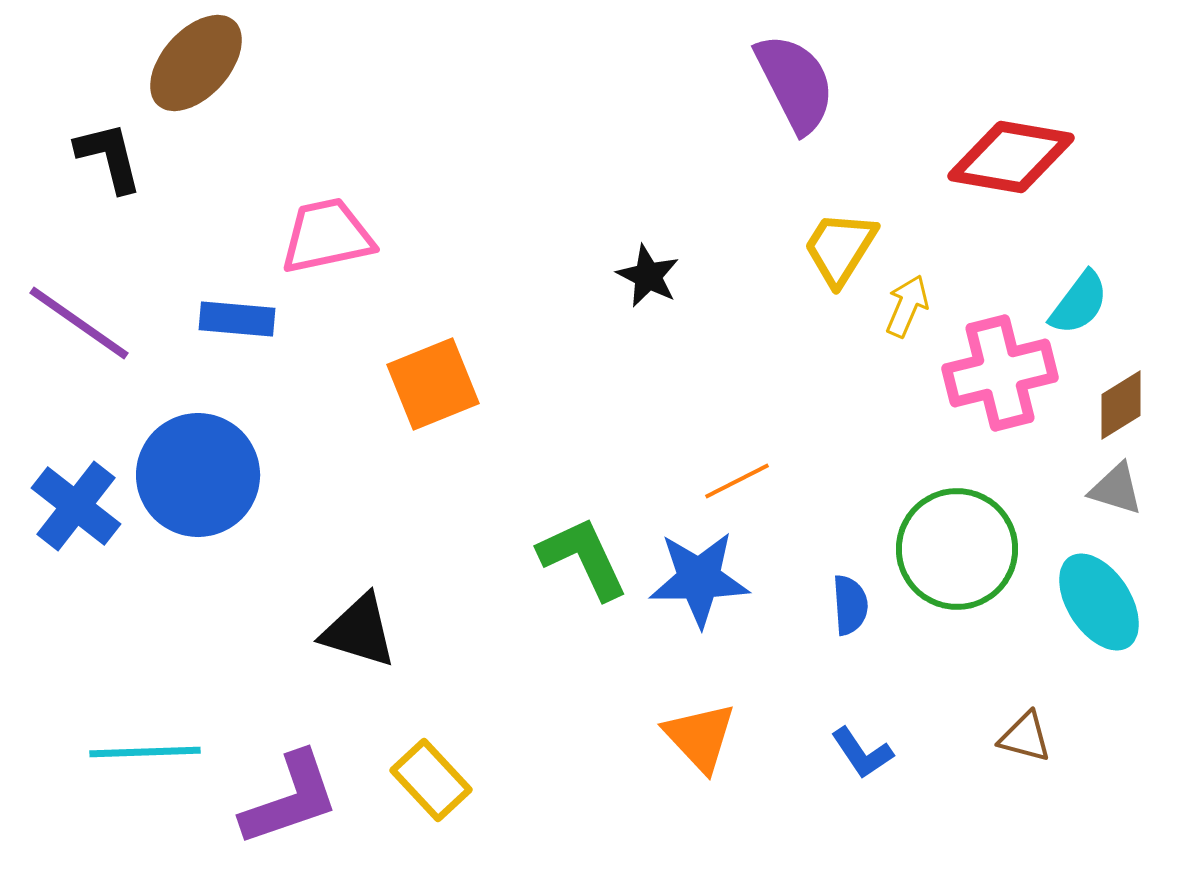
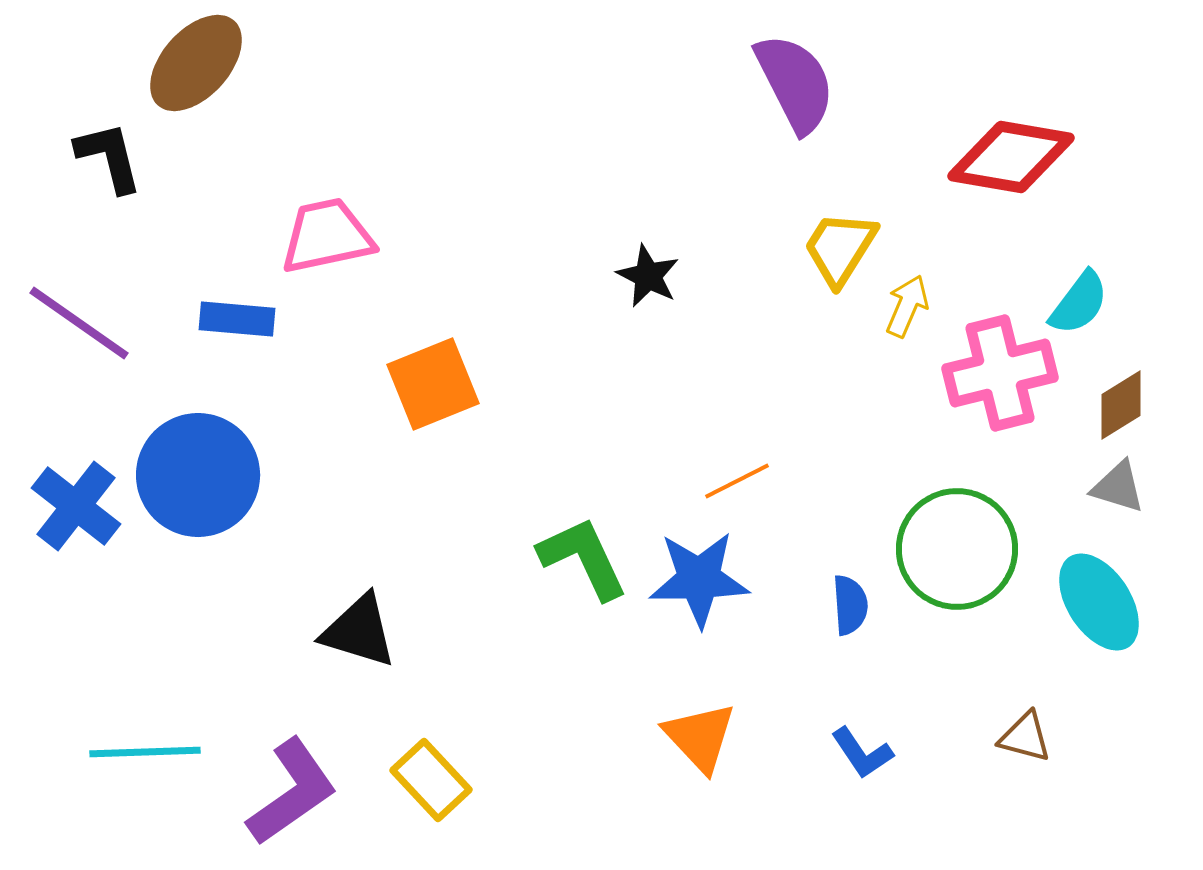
gray triangle: moved 2 px right, 2 px up
purple L-shape: moved 2 px right, 7 px up; rotated 16 degrees counterclockwise
